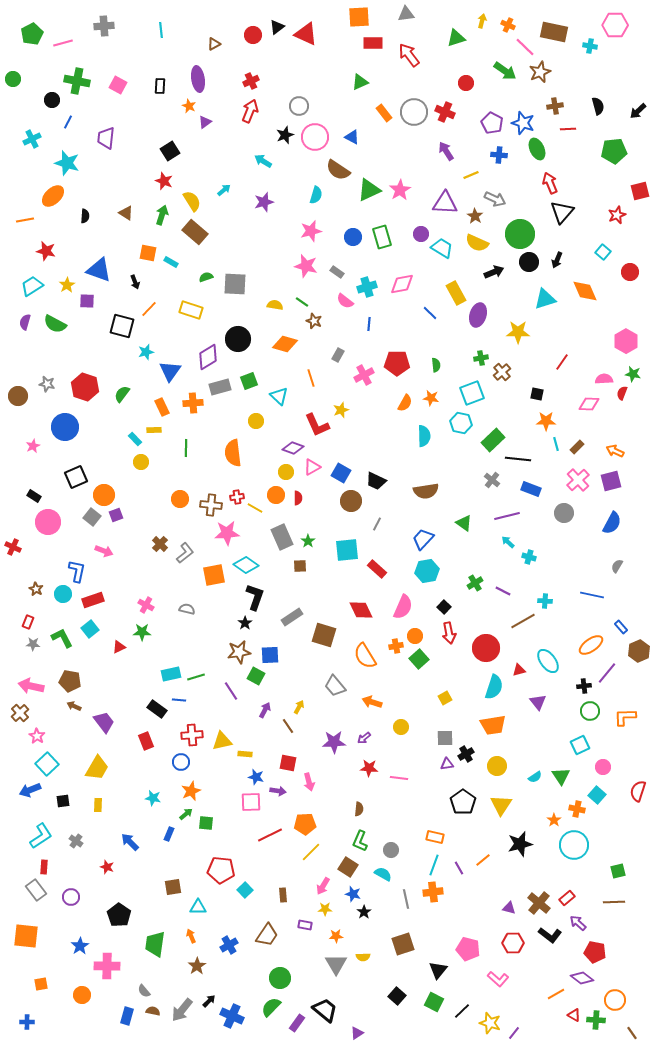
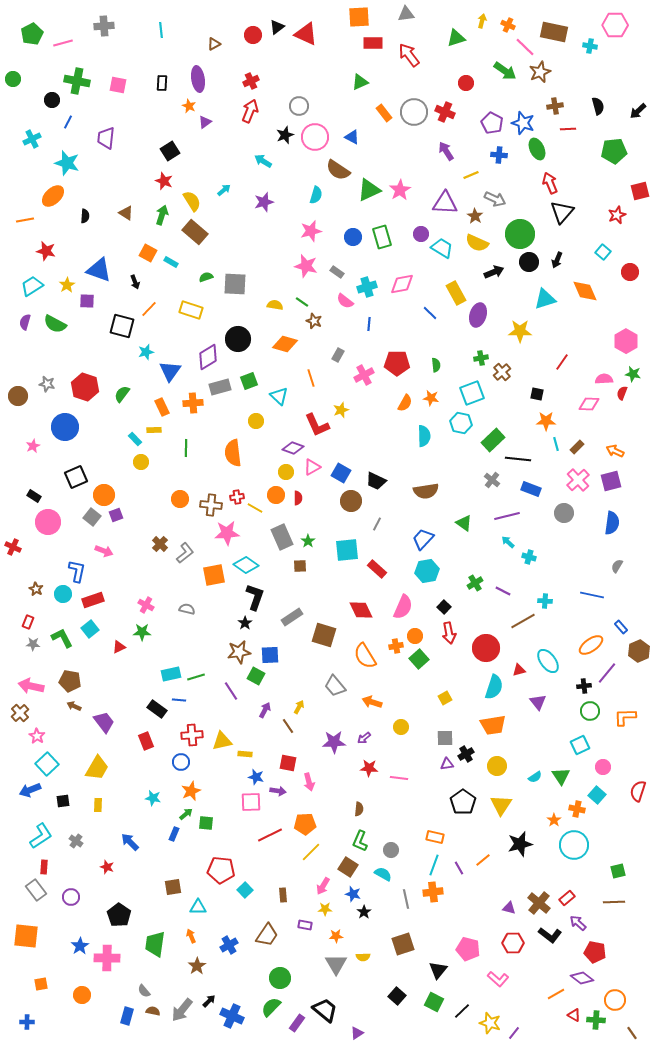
pink square at (118, 85): rotated 18 degrees counterclockwise
black rectangle at (160, 86): moved 2 px right, 3 px up
orange square at (148, 253): rotated 18 degrees clockwise
yellow star at (518, 332): moved 2 px right, 1 px up
blue semicircle at (612, 523): rotated 20 degrees counterclockwise
blue rectangle at (169, 834): moved 5 px right
pink cross at (107, 966): moved 8 px up
